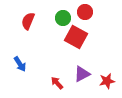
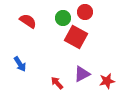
red semicircle: rotated 102 degrees clockwise
